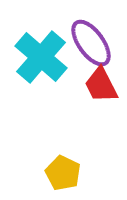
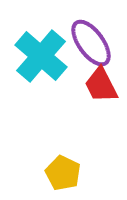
cyan cross: moved 1 px up
